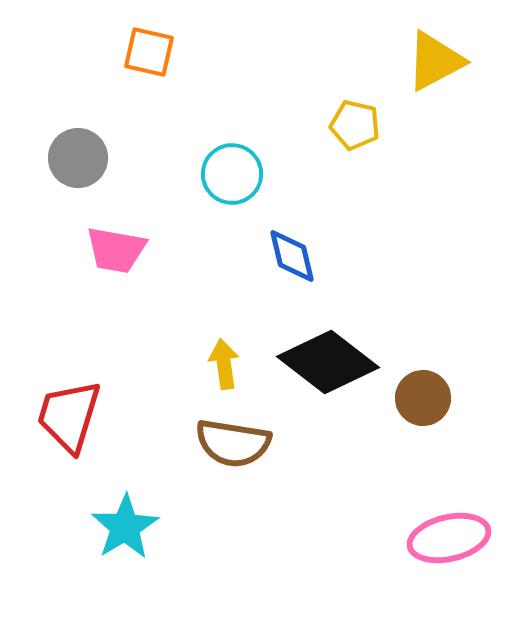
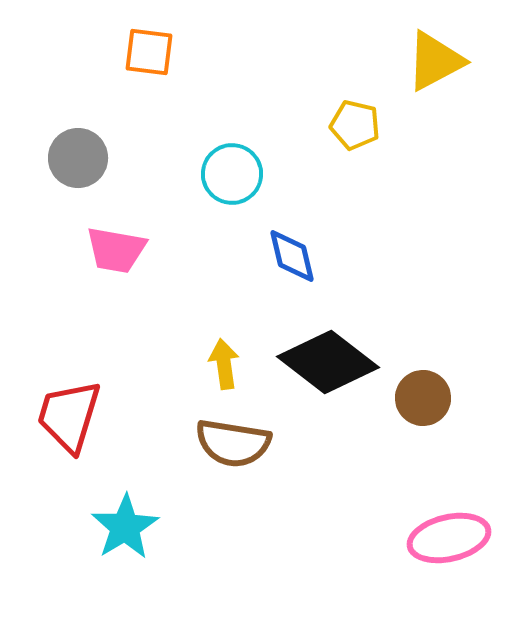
orange square: rotated 6 degrees counterclockwise
